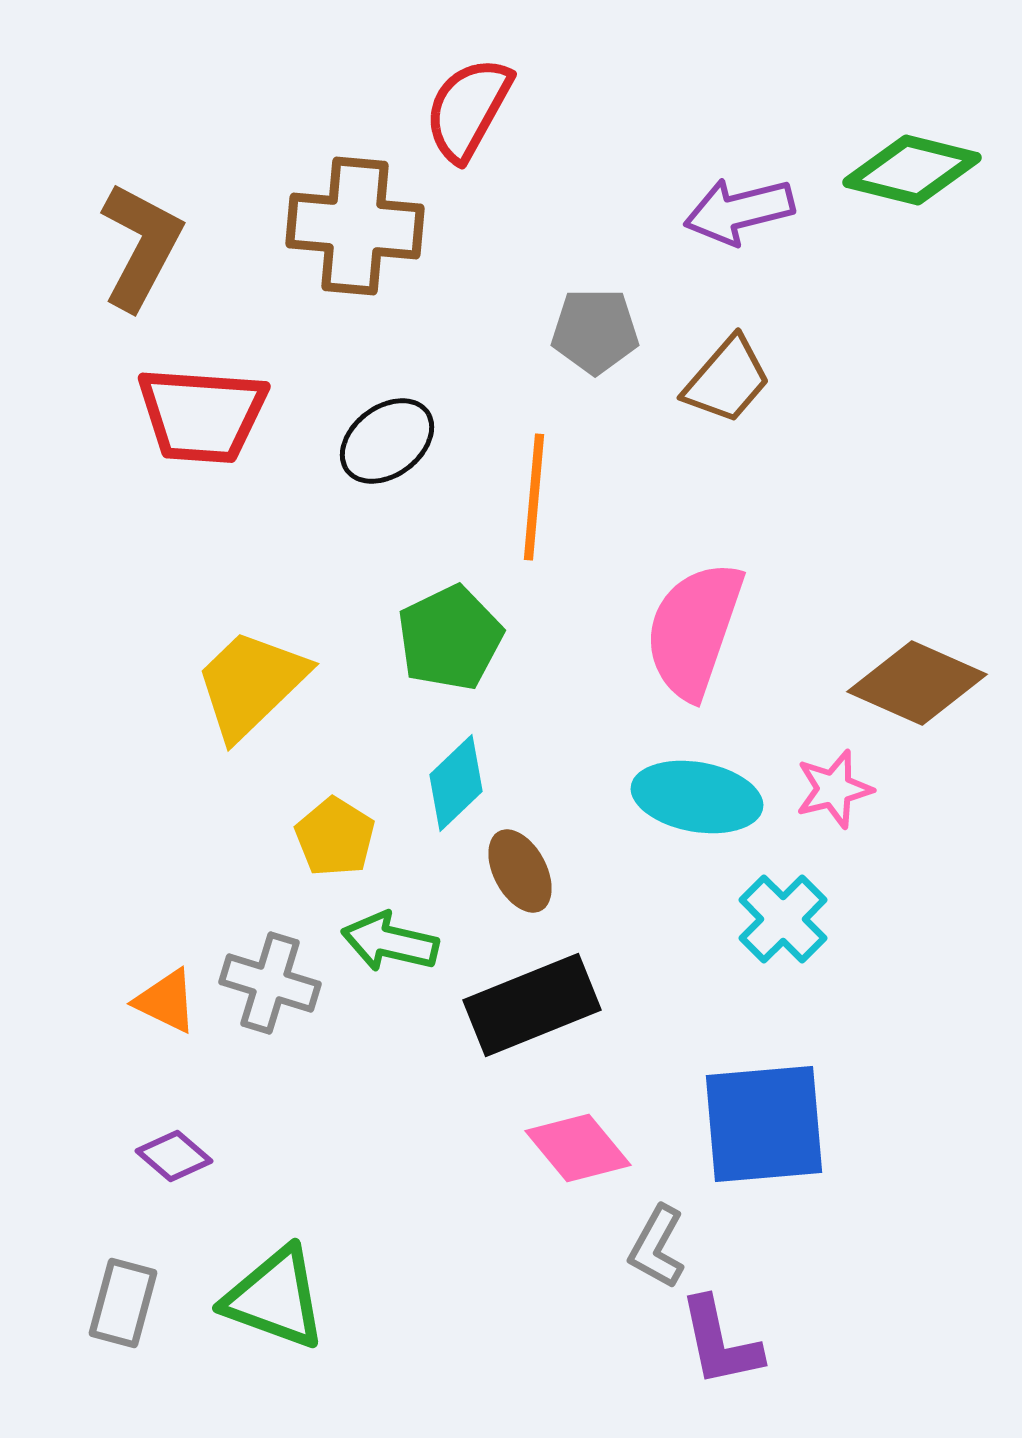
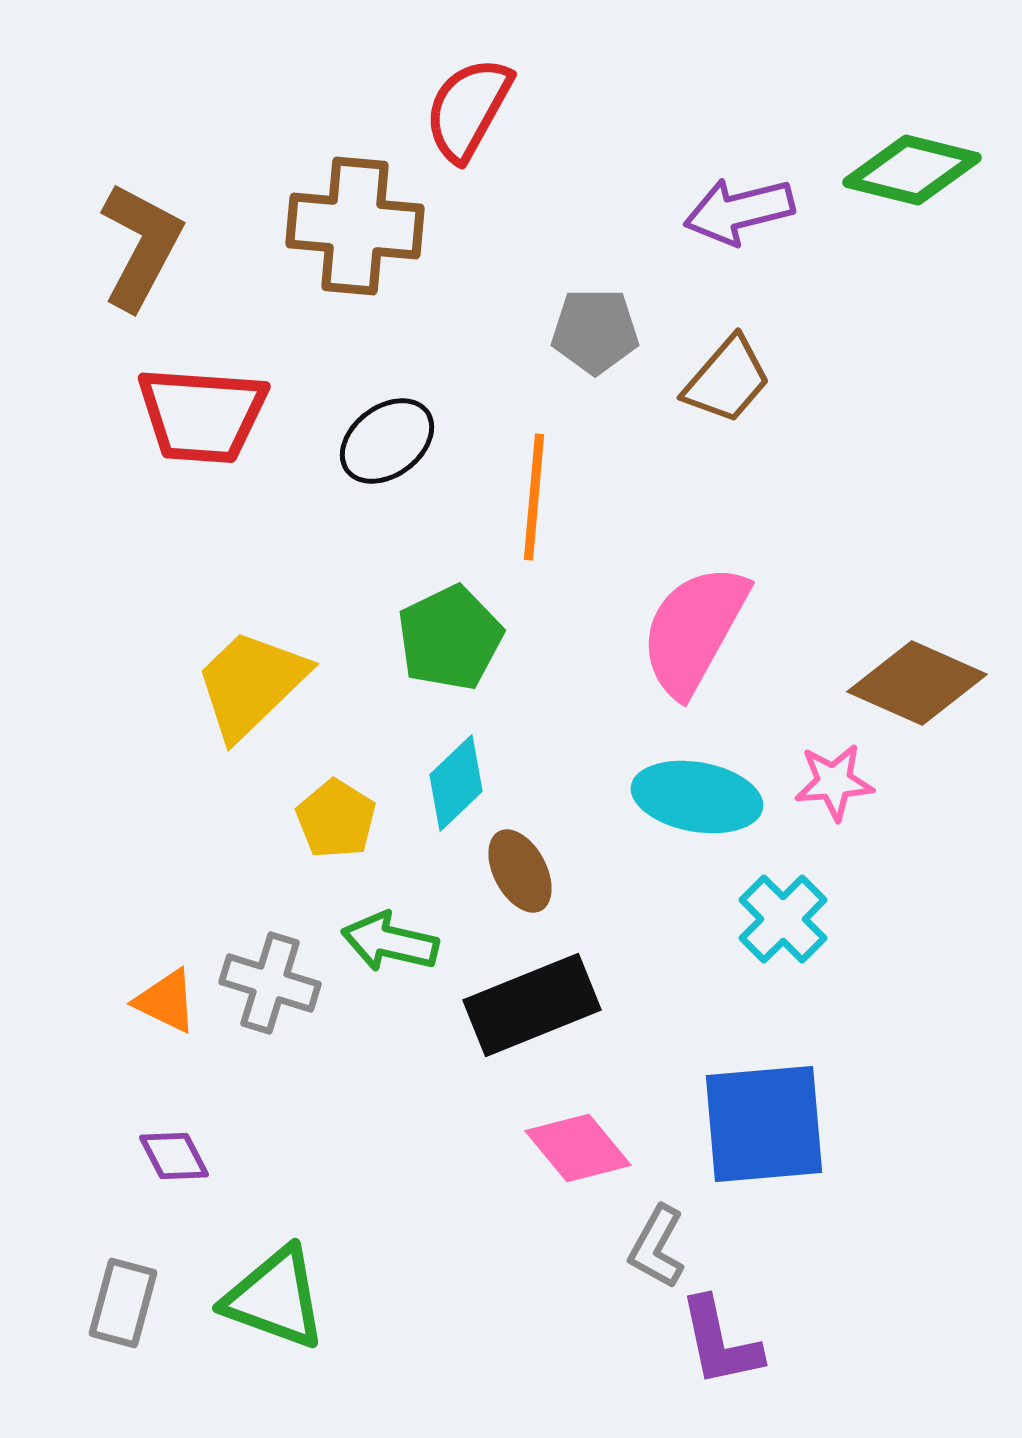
pink semicircle: rotated 10 degrees clockwise
pink star: moved 7 px up; rotated 10 degrees clockwise
yellow pentagon: moved 1 px right, 18 px up
purple diamond: rotated 22 degrees clockwise
